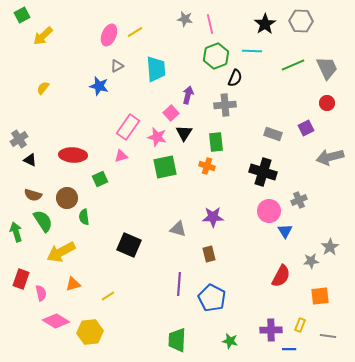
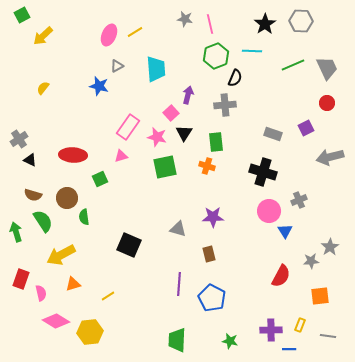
yellow arrow at (61, 252): moved 3 px down
